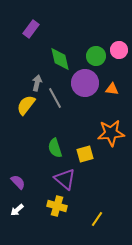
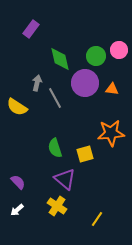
yellow semicircle: moved 9 px left, 2 px down; rotated 95 degrees counterclockwise
yellow cross: rotated 18 degrees clockwise
